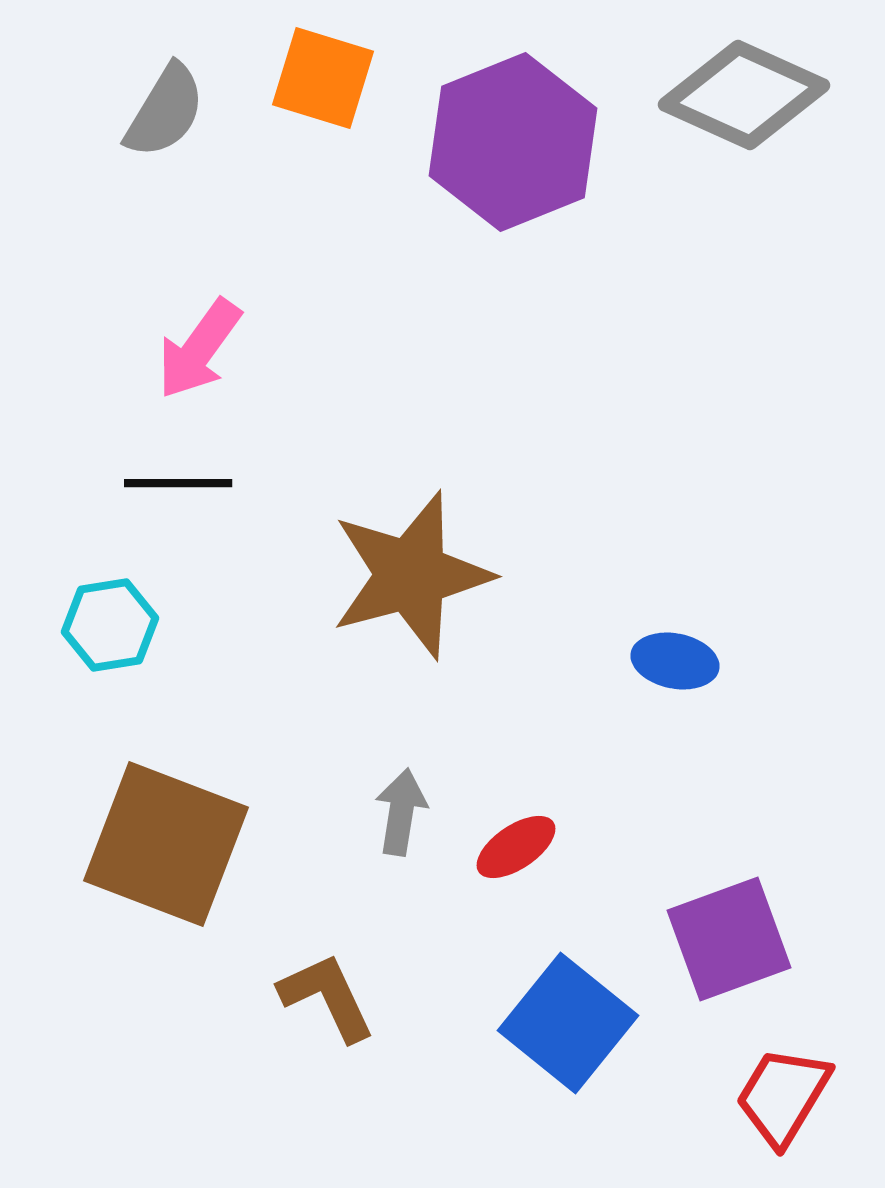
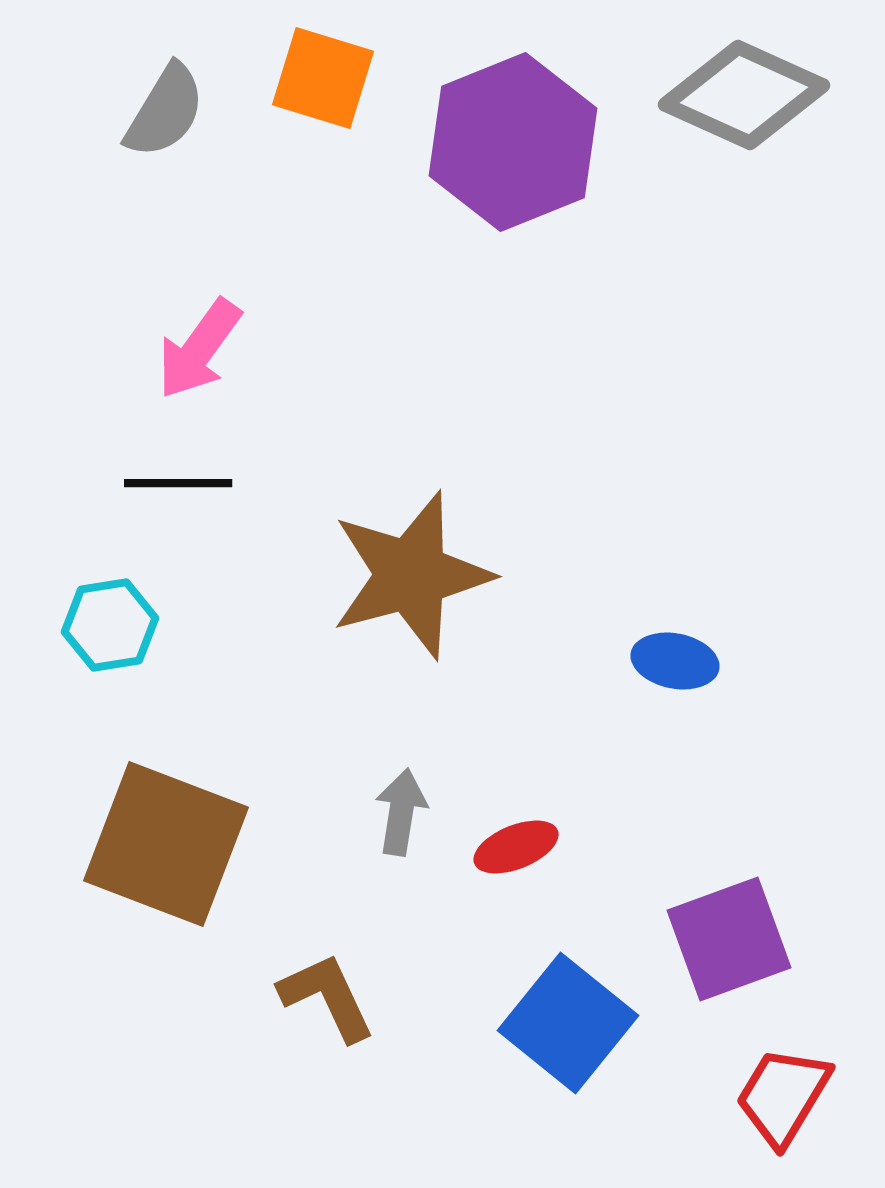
red ellipse: rotated 12 degrees clockwise
